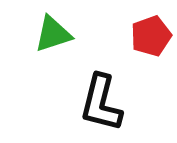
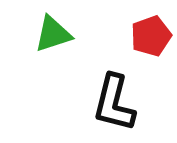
black L-shape: moved 13 px right
